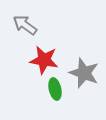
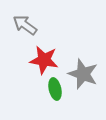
gray star: moved 1 px left, 1 px down
